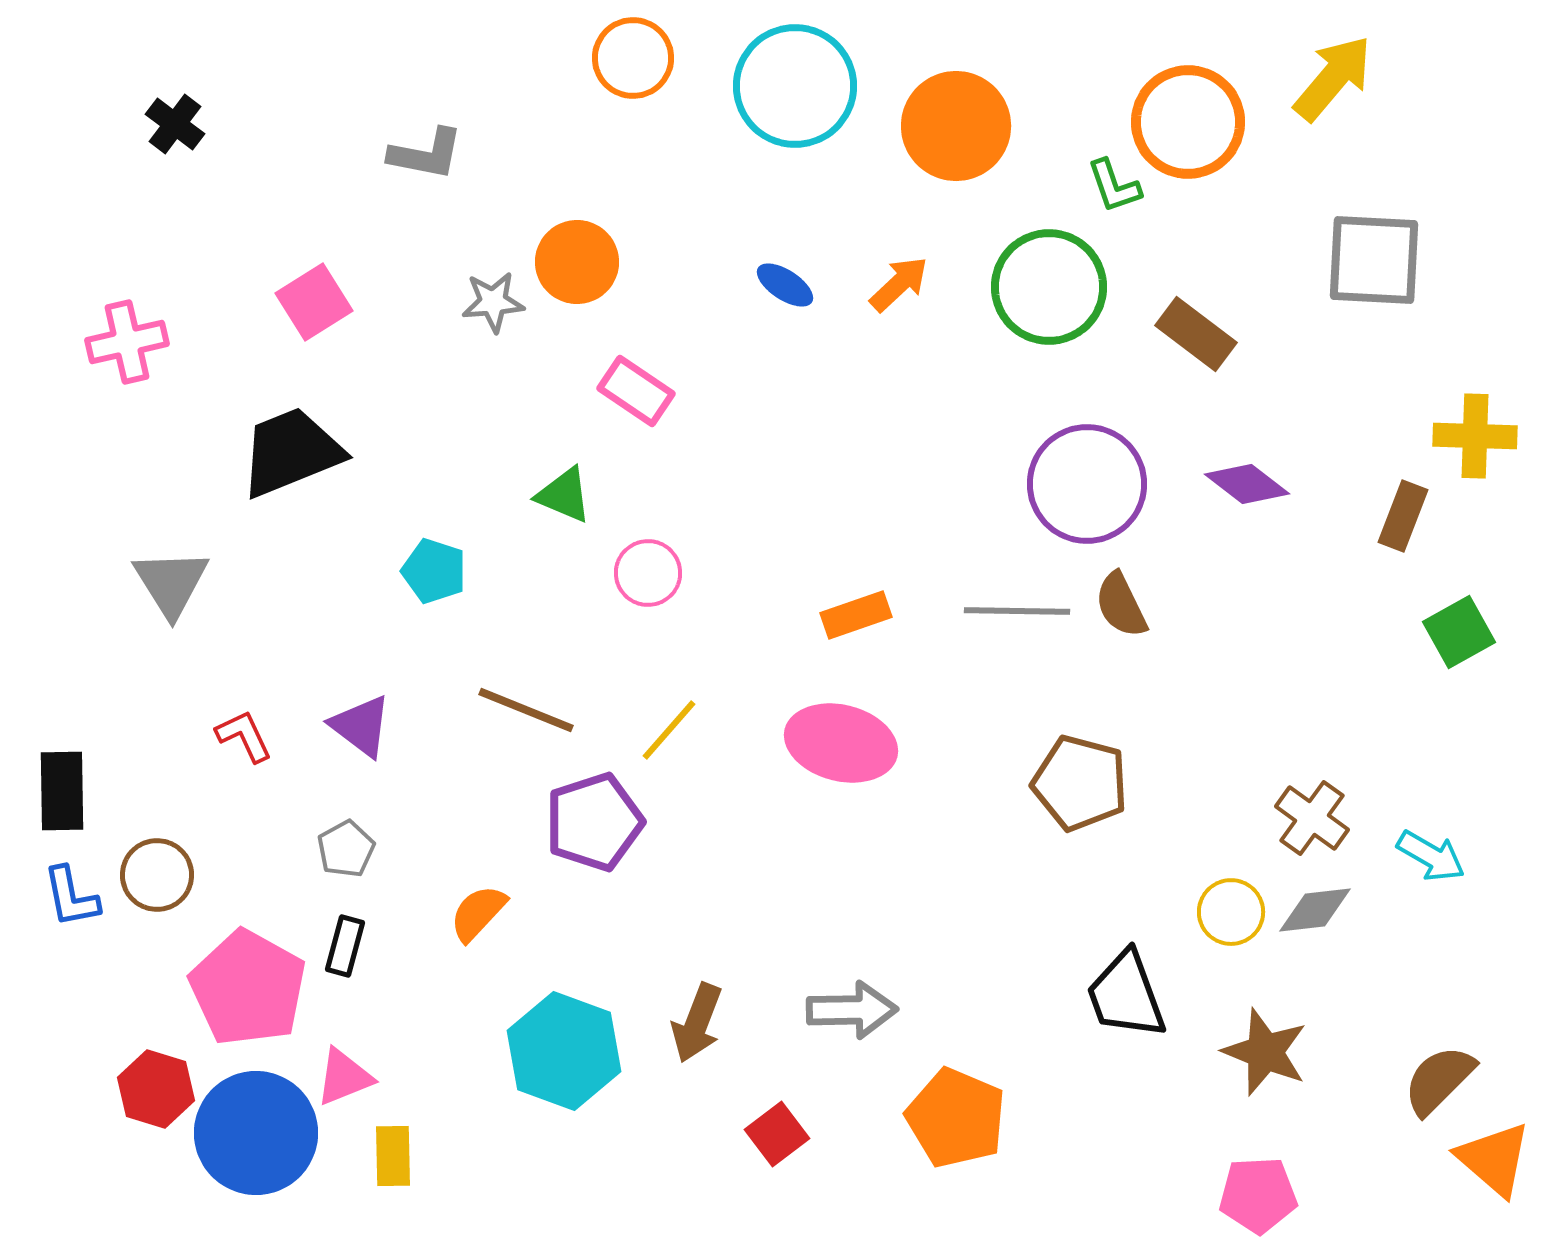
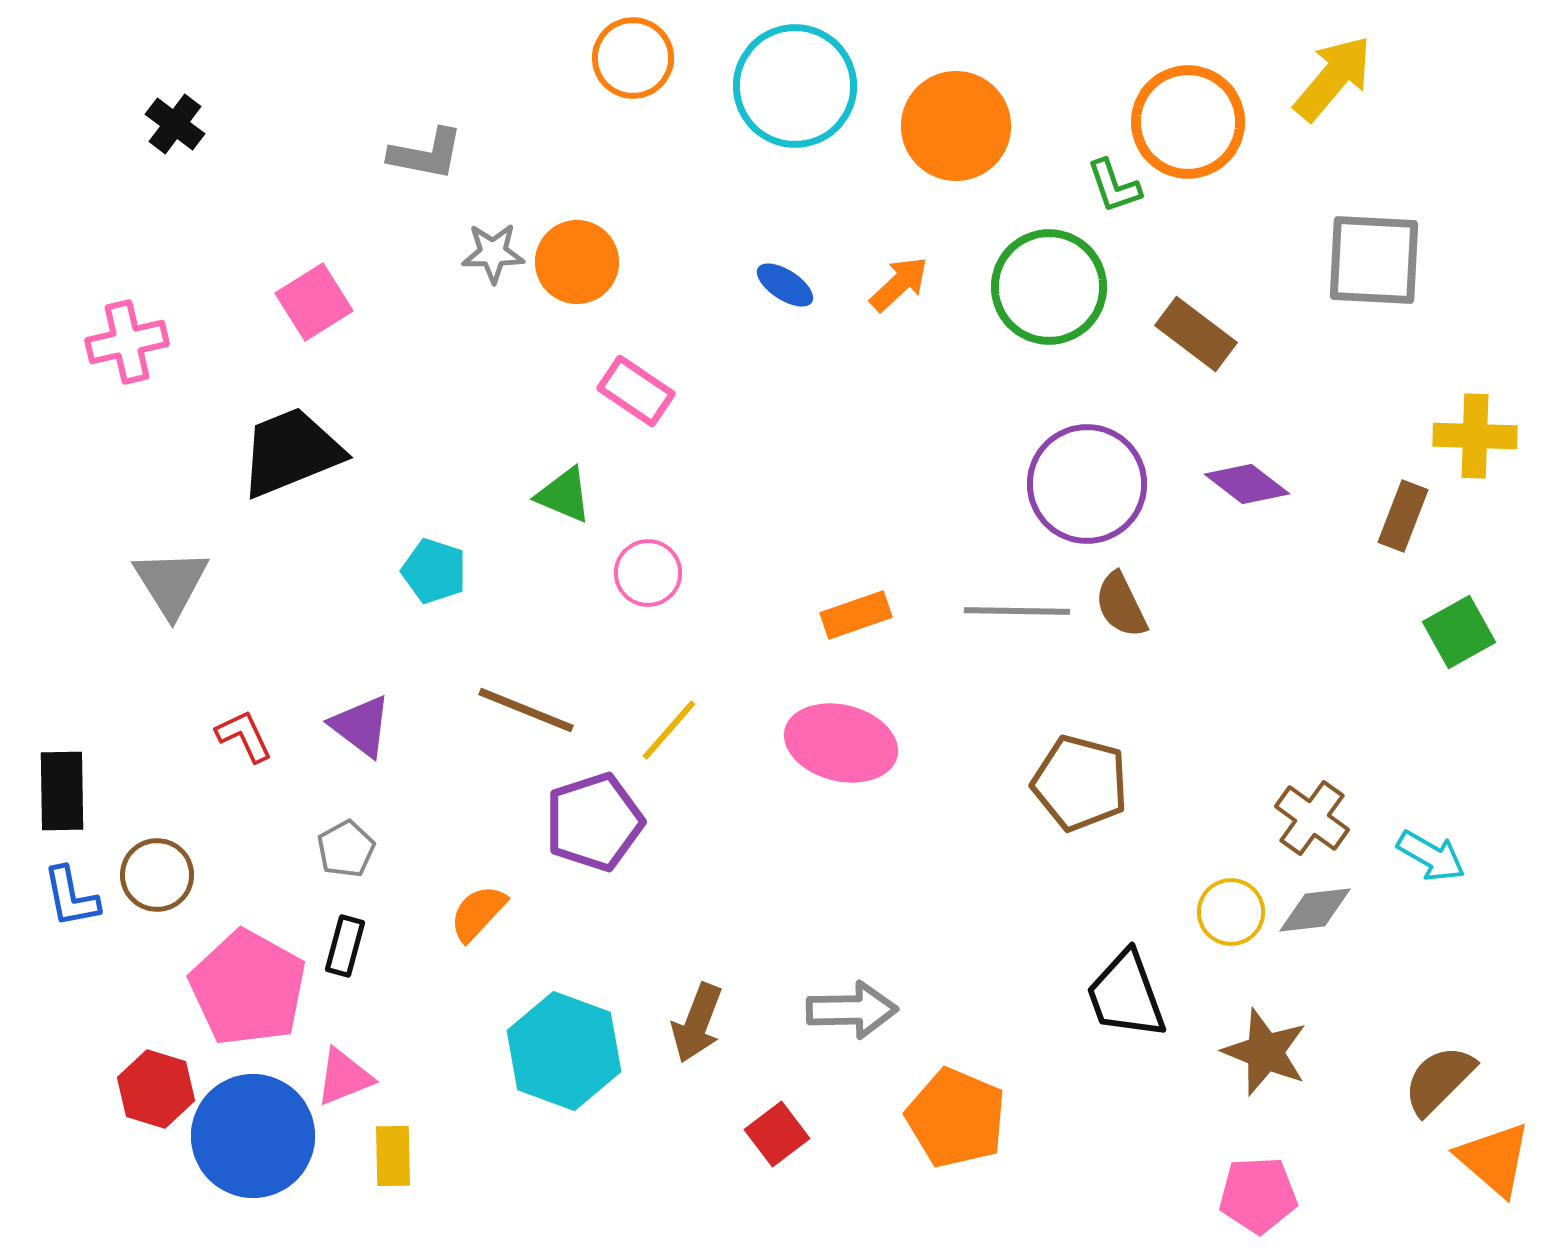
gray star at (493, 302): moved 49 px up; rotated 4 degrees clockwise
blue circle at (256, 1133): moved 3 px left, 3 px down
